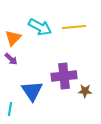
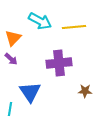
cyan arrow: moved 6 px up
purple cross: moved 5 px left, 13 px up
blue triangle: moved 2 px left, 1 px down
